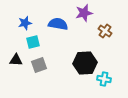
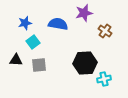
cyan square: rotated 24 degrees counterclockwise
gray square: rotated 14 degrees clockwise
cyan cross: rotated 24 degrees counterclockwise
